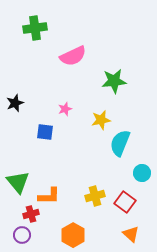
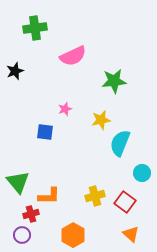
black star: moved 32 px up
